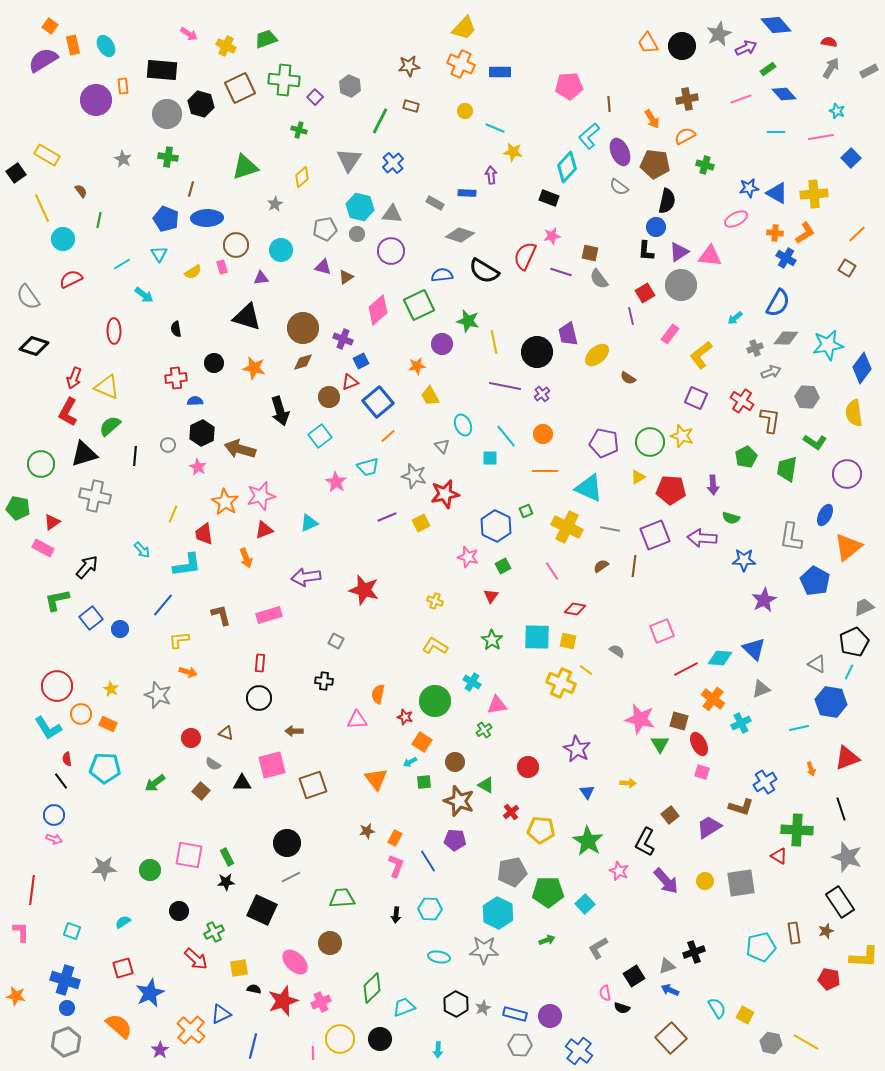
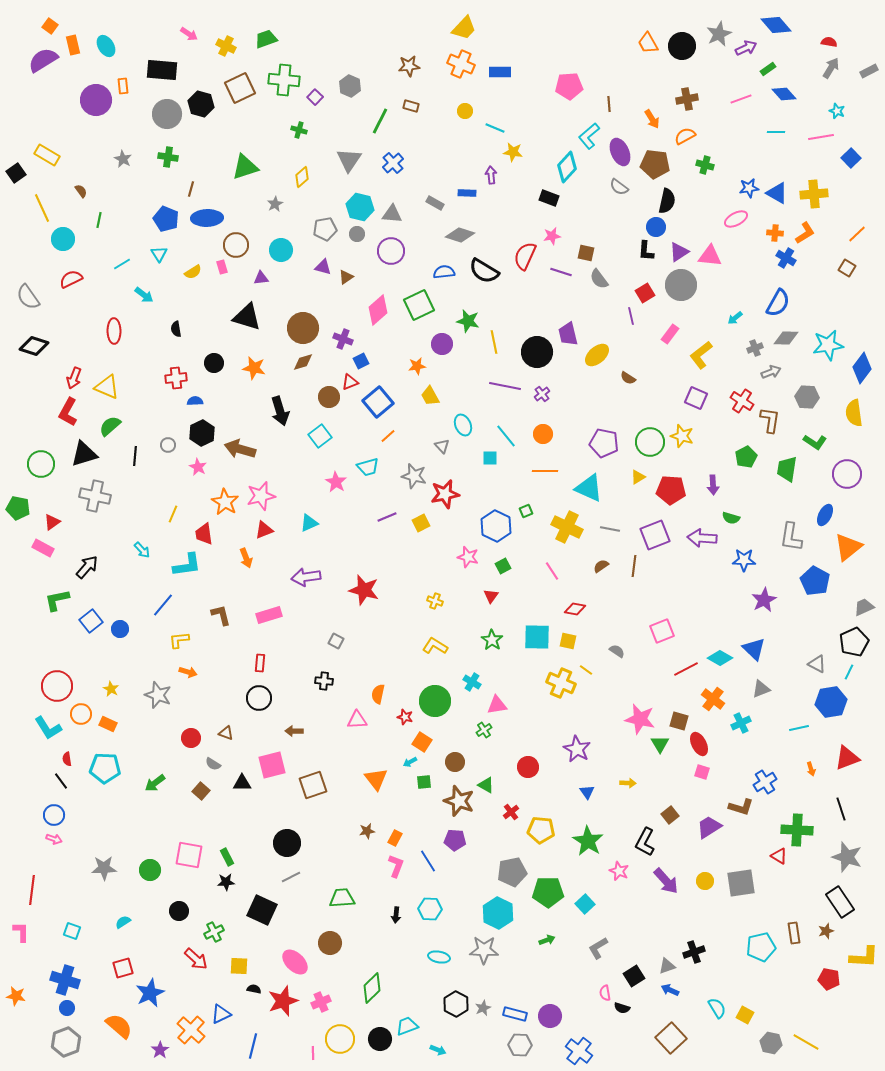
brown square at (590, 253): moved 4 px left
blue semicircle at (442, 275): moved 2 px right, 3 px up
blue square at (91, 618): moved 3 px down
cyan diamond at (720, 658): rotated 25 degrees clockwise
blue hexagon at (831, 702): rotated 20 degrees counterclockwise
yellow square at (239, 968): moved 2 px up; rotated 12 degrees clockwise
cyan trapezoid at (404, 1007): moved 3 px right, 19 px down
cyan arrow at (438, 1050): rotated 70 degrees counterclockwise
